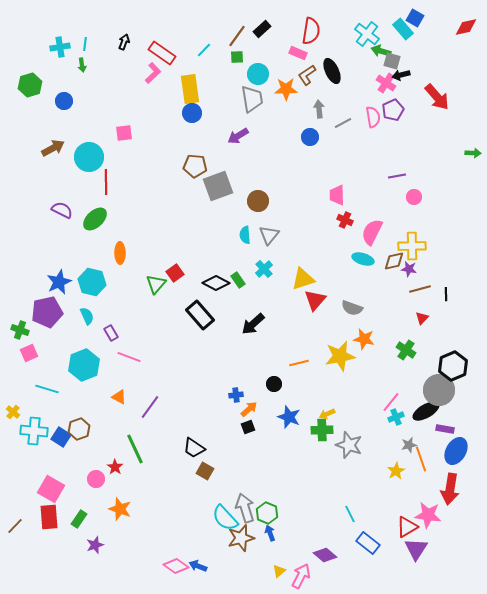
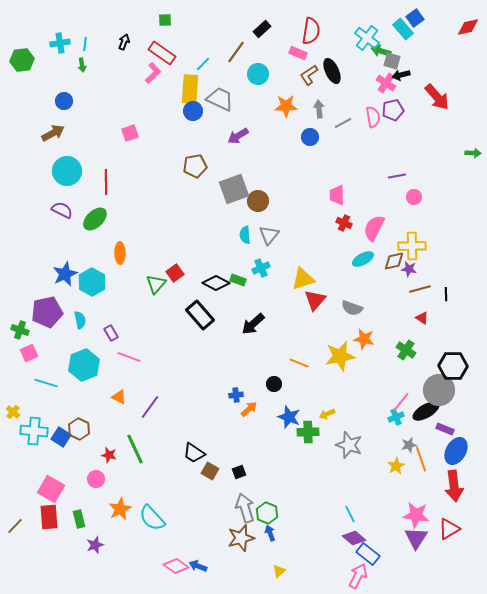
blue square at (415, 18): rotated 24 degrees clockwise
red diamond at (466, 27): moved 2 px right
cyan cross at (367, 34): moved 4 px down
brown line at (237, 36): moved 1 px left, 16 px down
cyan cross at (60, 47): moved 4 px up
cyan line at (204, 50): moved 1 px left, 14 px down
green square at (237, 57): moved 72 px left, 37 px up
brown L-shape at (307, 75): moved 2 px right
green hexagon at (30, 85): moved 8 px left, 25 px up; rotated 10 degrees clockwise
yellow rectangle at (190, 89): rotated 12 degrees clockwise
orange star at (286, 89): moved 17 px down
gray trapezoid at (252, 99): moved 32 px left; rotated 56 degrees counterclockwise
purple pentagon at (393, 110): rotated 10 degrees clockwise
blue circle at (192, 113): moved 1 px right, 2 px up
pink square at (124, 133): moved 6 px right; rotated 12 degrees counterclockwise
brown arrow at (53, 148): moved 15 px up
cyan circle at (89, 157): moved 22 px left, 14 px down
brown pentagon at (195, 166): rotated 15 degrees counterclockwise
gray square at (218, 186): moved 16 px right, 3 px down
red cross at (345, 220): moved 1 px left, 3 px down
pink semicircle at (372, 232): moved 2 px right, 4 px up
cyan ellipse at (363, 259): rotated 45 degrees counterclockwise
cyan cross at (264, 269): moved 3 px left, 1 px up; rotated 18 degrees clockwise
green rectangle at (238, 280): rotated 35 degrees counterclockwise
blue star at (59, 282): moved 6 px right, 8 px up
cyan hexagon at (92, 282): rotated 16 degrees clockwise
cyan semicircle at (87, 316): moved 7 px left, 4 px down; rotated 12 degrees clockwise
red triangle at (422, 318): rotated 40 degrees counterclockwise
orange line at (299, 363): rotated 36 degrees clockwise
black hexagon at (453, 366): rotated 24 degrees clockwise
cyan line at (47, 389): moved 1 px left, 6 px up
pink line at (391, 402): moved 10 px right
black square at (248, 427): moved 9 px left, 45 px down
brown hexagon at (79, 429): rotated 15 degrees counterclockwise
purple rectangle at (445, 429): rotated 12 degrees clockwise
green cross at (322, 430): moved 14 px left, 2 px down
black trapezoid at (194, 448): moved 5 px down
red star at (115, 467): moved 6 px left, 12 px up; rotated 21 degrees counterclockwise
brown square at (205, 471): moved 5 px right
yellow star at (396, 471): moved 5 px up
red arrow at (450, 489): moved 4 px right, 3 px up; rotated 16 degrees counterclockwise
orange star at (120, 509): rotated 25 degrees clockwise
pink star at (428, 515): moved 12 px left
cyan semicircle at (225, 518): moved 73 px left
green rectangle at (79, 519): rotated 48 degrees counterclockwise
red triangle at (407, 527): moved 42 px right, 2 px down
blue rectangle at (368, 543): moved 11 px down
purple triangle at (416, 549): moved 11 px up
purple diamond at (325, 555): moved 29 px right, 17 px up
pink arrow at (301, 576): moved 57 px right
